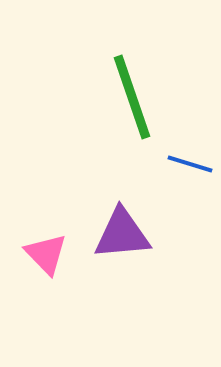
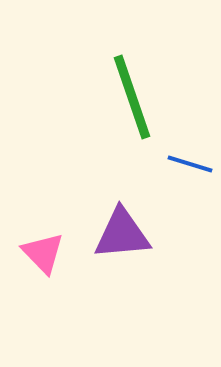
pink triangle: moved 3 px left, 1 px up
